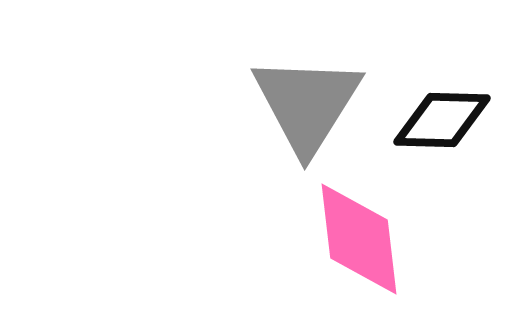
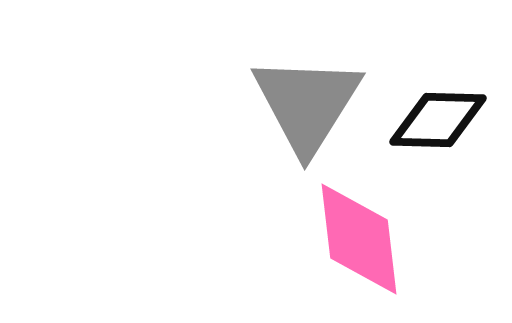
black diamond: moved 4 px left
